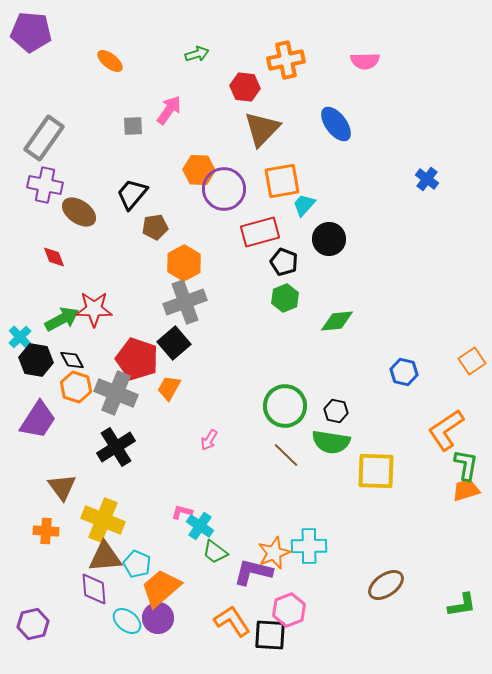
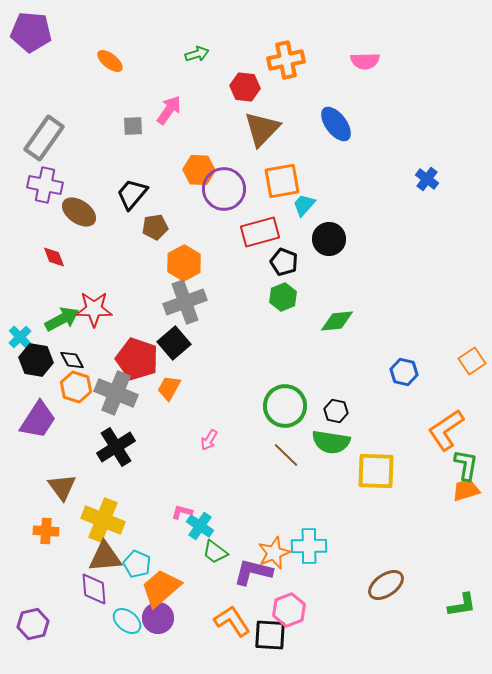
green hexagon at (285, 298): moved 2 px left, 1 px up
